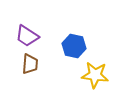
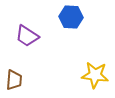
blue hexagon: moved 3 px left, 29 px up; rotated 10 degrees counterclockwise
brown trapezoid: moved 16 px left, 16 px down
